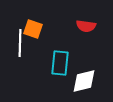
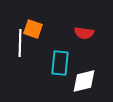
red semicircle: moved 2 px left, 7 px down
